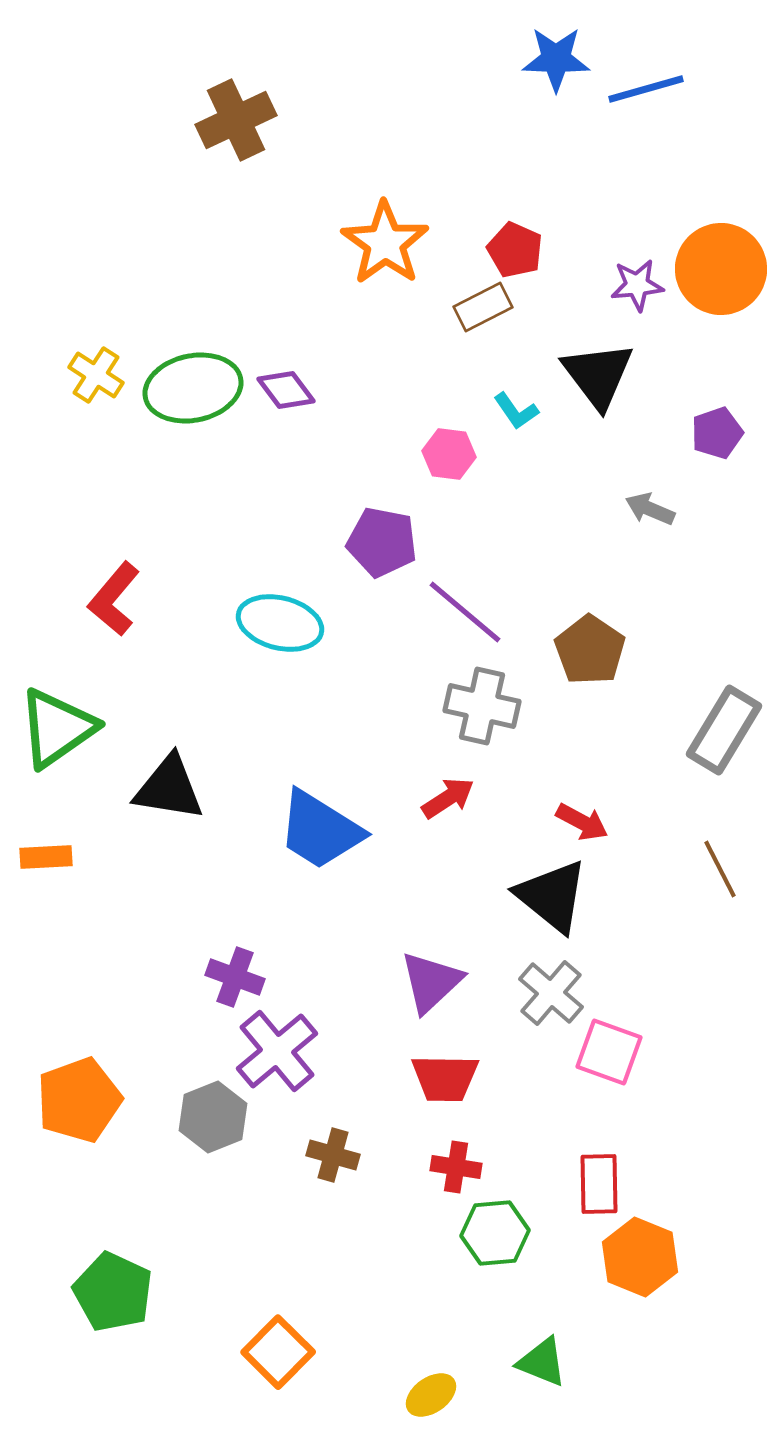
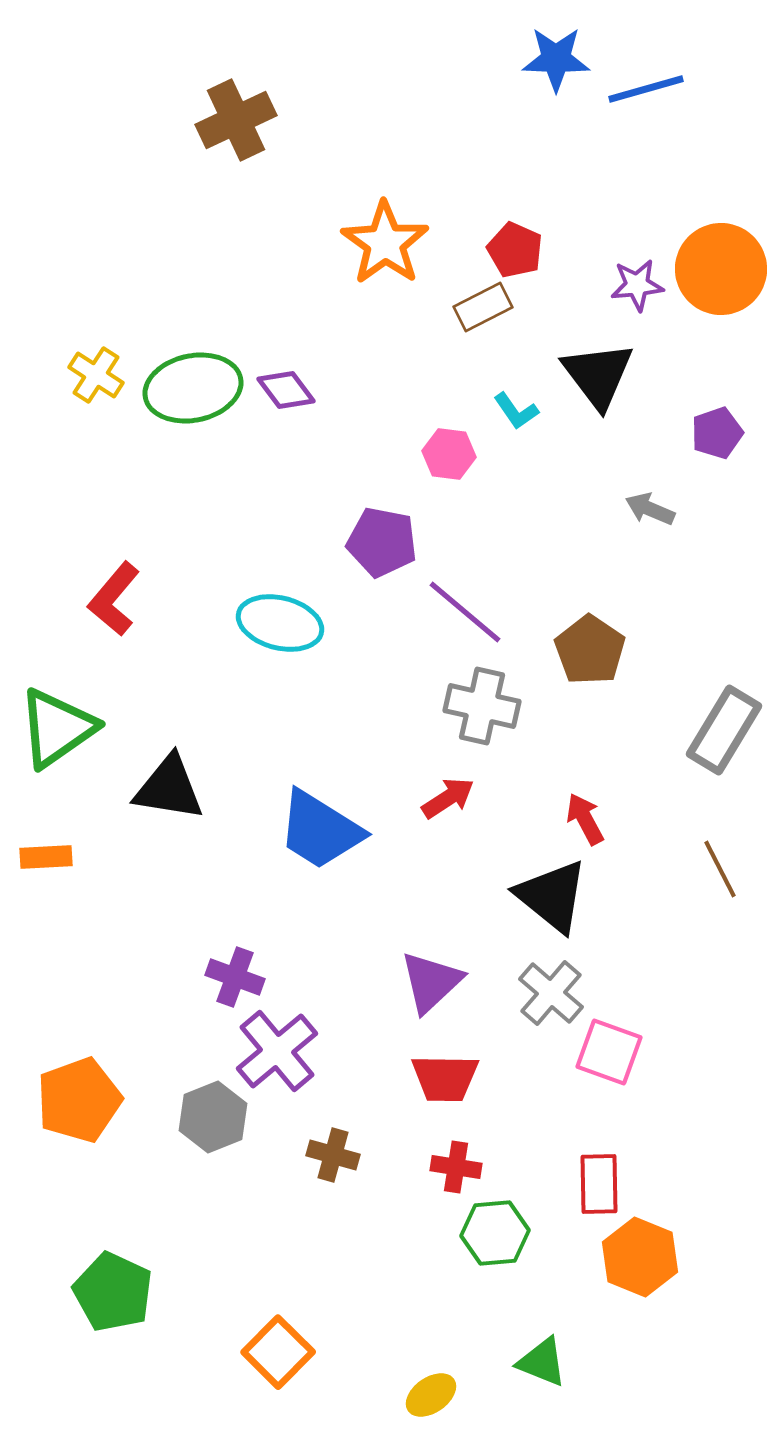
red arrow at (582, 822): moved 3 px right, 3 px up; rotated 146 degrees counterclockwise
